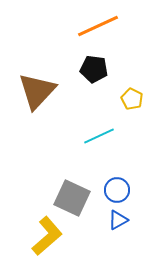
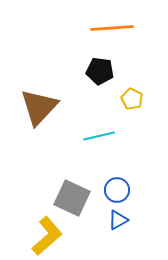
orange line: moved 14 px right, 2 px down; rotated 21 degrees clockwise
black pentagon: moved 6 px right, 2 px down
brown triangle: moved 2 px right, 16 px down
cyan line: rotated 12 degrees clockwise
